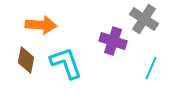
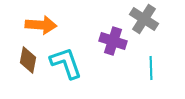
brown diamond: moved 2 px right
cyan line: rotated 25 degrees counterclockwise
